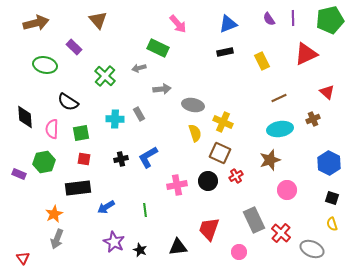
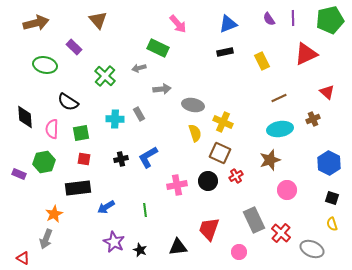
gray arrow at (57, 239): moved 11 px left
red triangle at (23, 258): rotated 24 degrees counterclockwise
